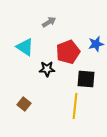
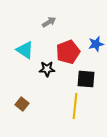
cyan triangle: moved 3 px down
brown square: moved 2 px left
